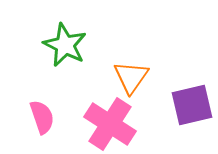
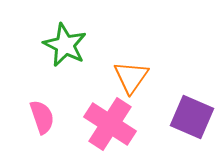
purple square: moved 12 px down; rotated 36 degrees clockwise
